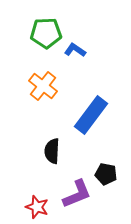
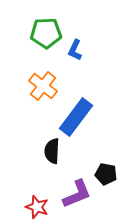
blue L-shape: rotated 100 degrees counterclockwise
blue rectangle: moved 15 px left, 2 px down
